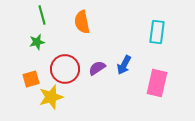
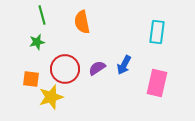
orange square: rotated 24 degrees clockwise
